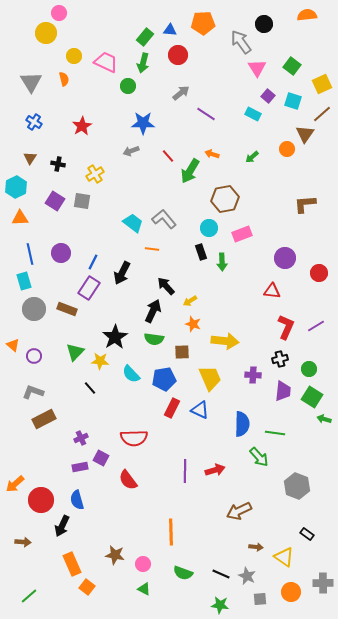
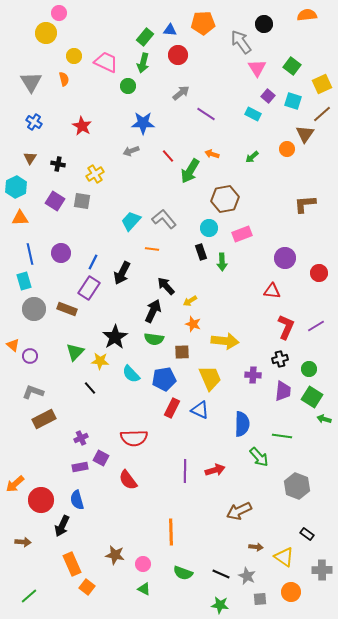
red star at (82, 126): rotated 12 degrees counterclockwise
cyan trapezoid at (133, 223): moved 2 px left, 2 px up; rotated 85 degrees counterclockwise
purple circle at (34, 356): moved 4 px left
green line at (275, 433): moved 7 px right, 3 px down
gray cross at (323, 583): moved 1 px left, 13 px up
